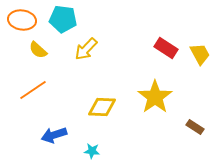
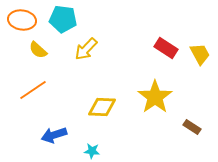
brown rectangle: moved 3 px left
